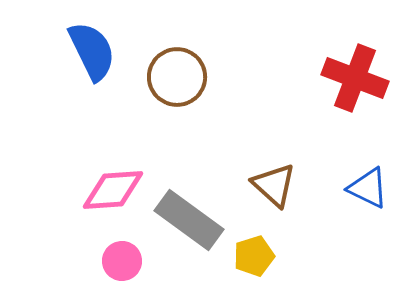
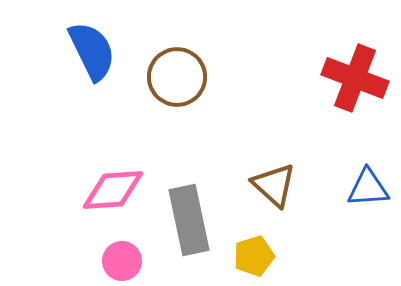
blue triangle: rotated 30 degrees counterclockwise
gray rectangle: rotated 42 degrees clockwise
